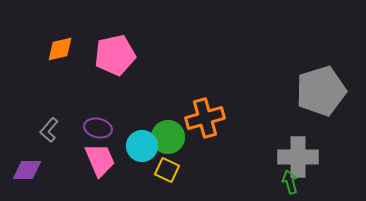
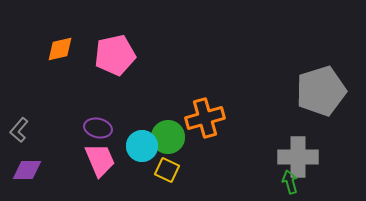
gray L-shape: moved 30 px left
